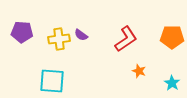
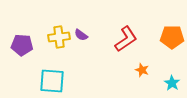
purple pentagon: moved 13 px down
yellow cross: moved 2 px up
orange star: moved 3 px right, 1 px up
